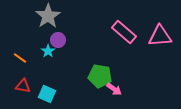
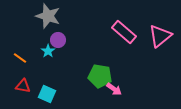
gray star: rotated 20 degrees counterclockwise
pink triangle: rotated 35 degrees counterclockwise
